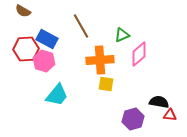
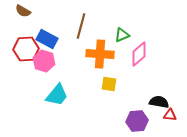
brown line: rotated 45 degrees clockwise
orange cross: moved 6 px up; rotated 8 degrees clockwise
yellow square: moved 3 px right
purple hexagon: moved 4 px right, 2 px down; rotated 10 degrees clockwise
